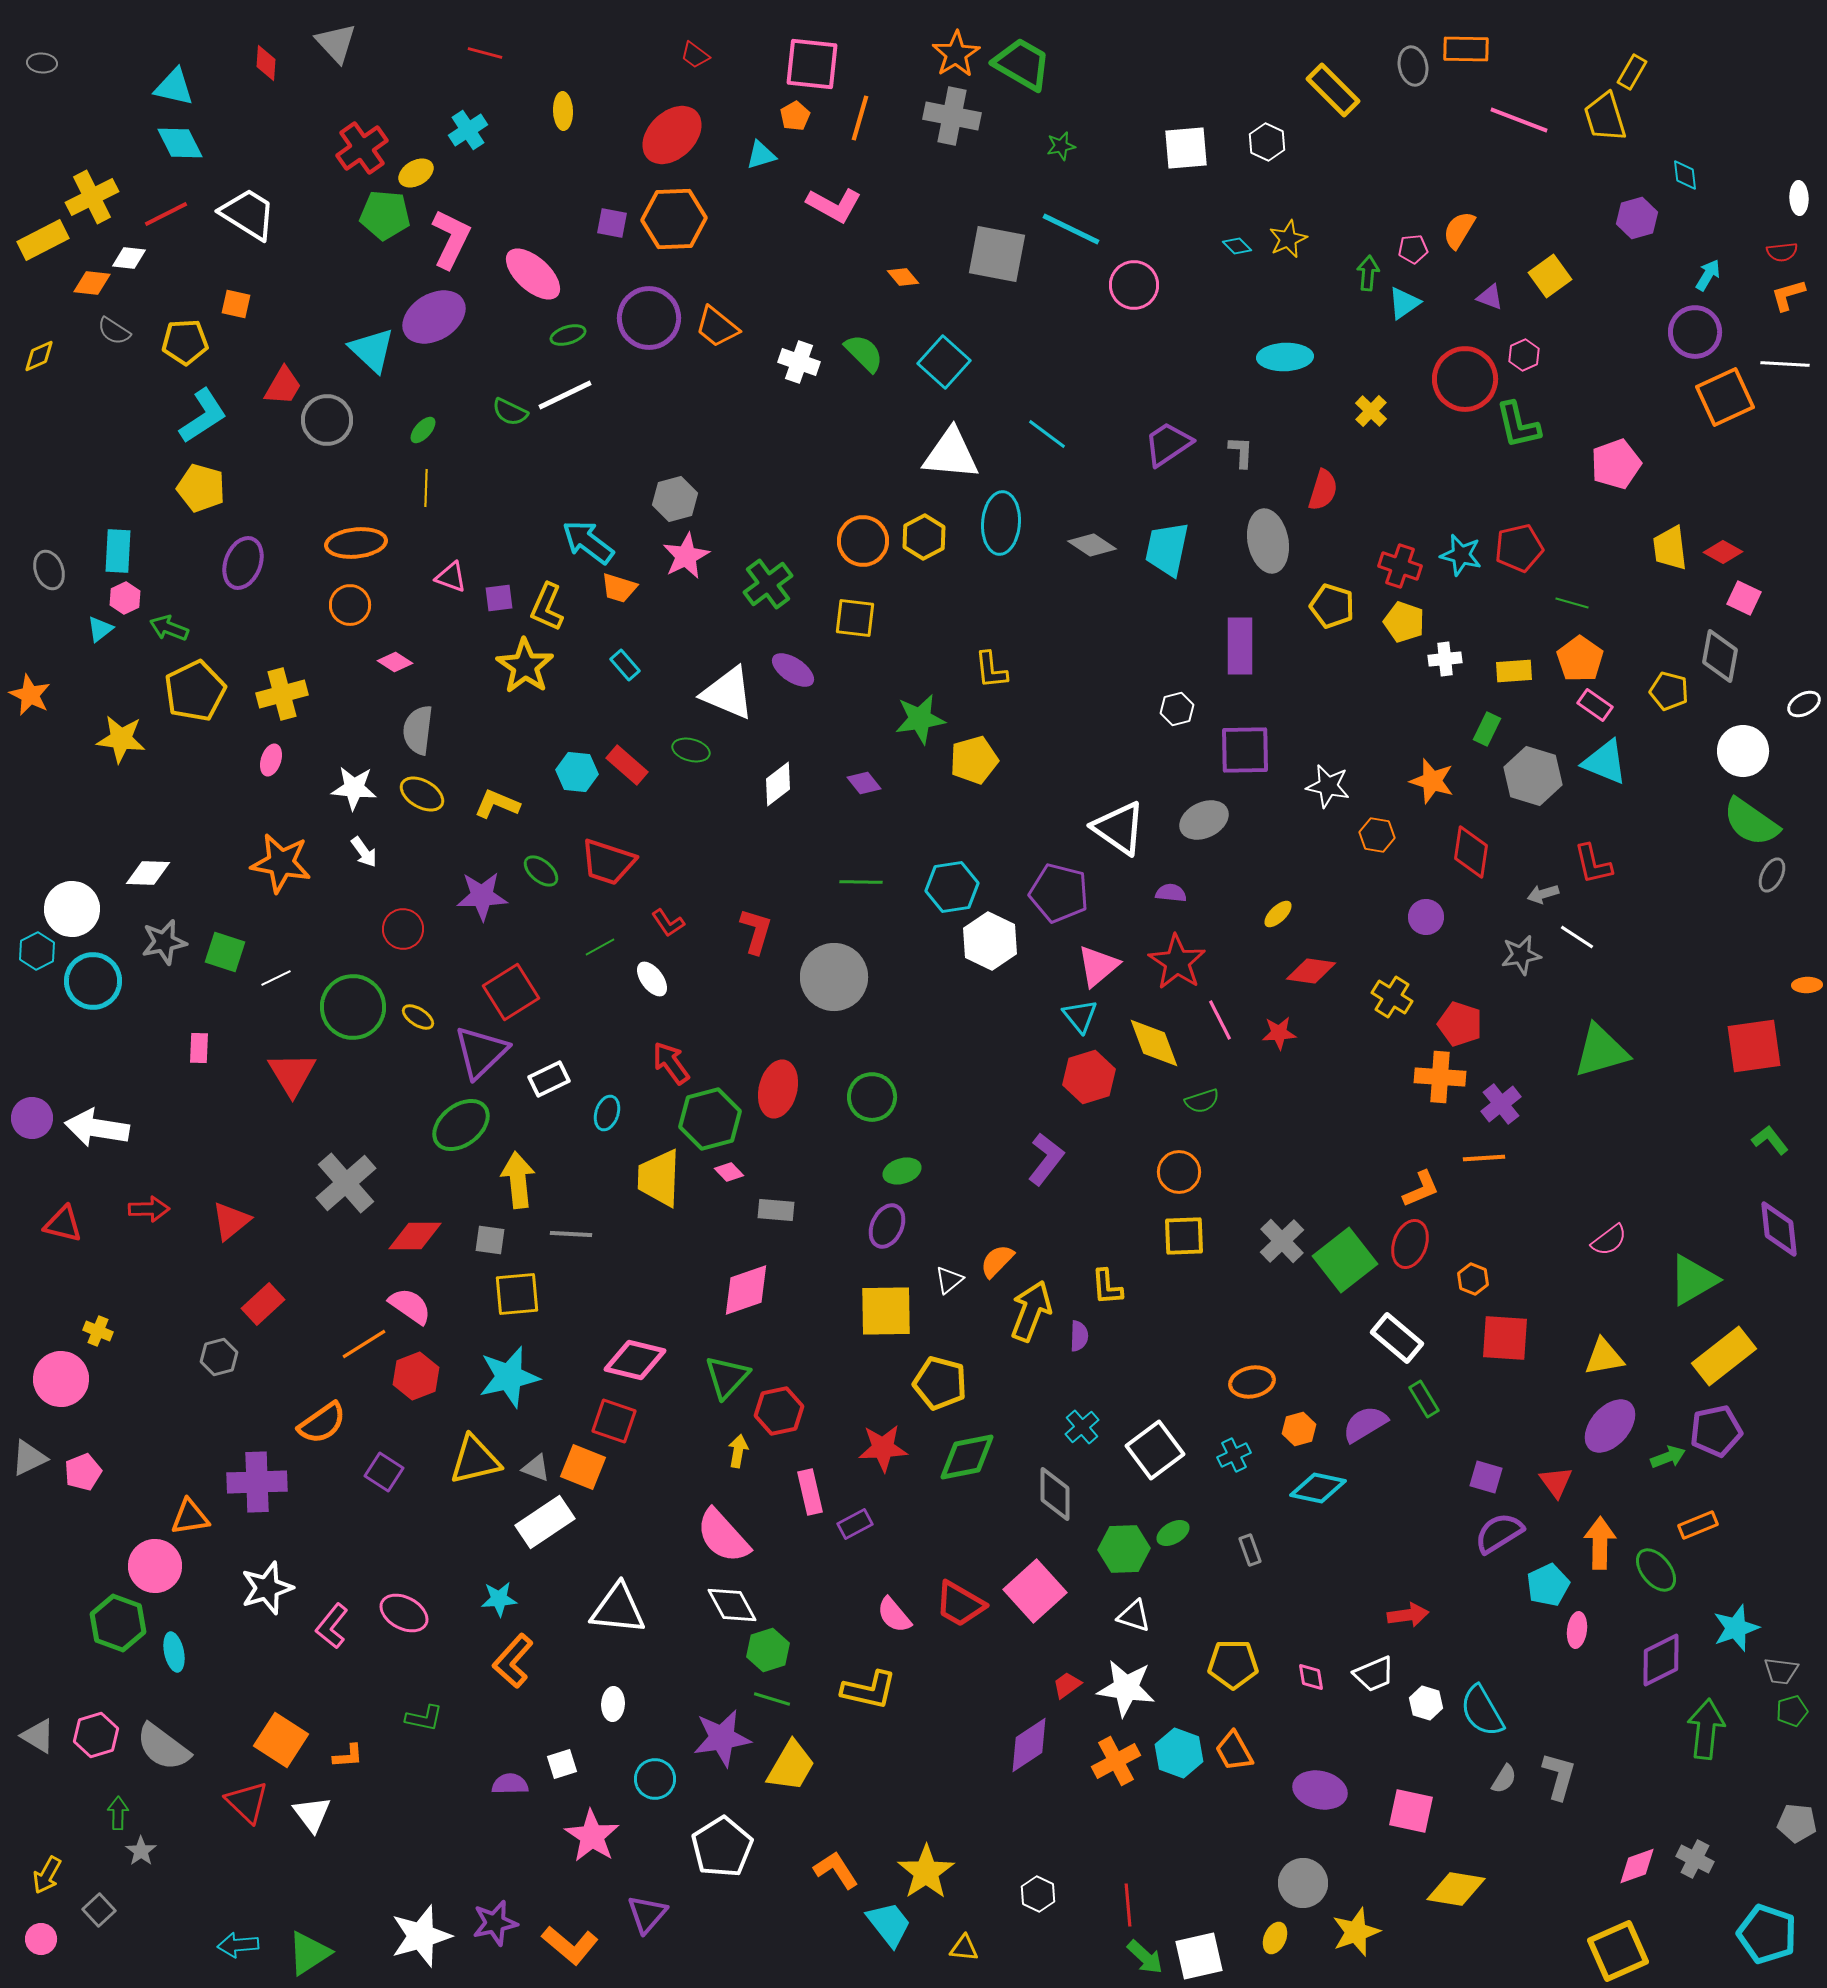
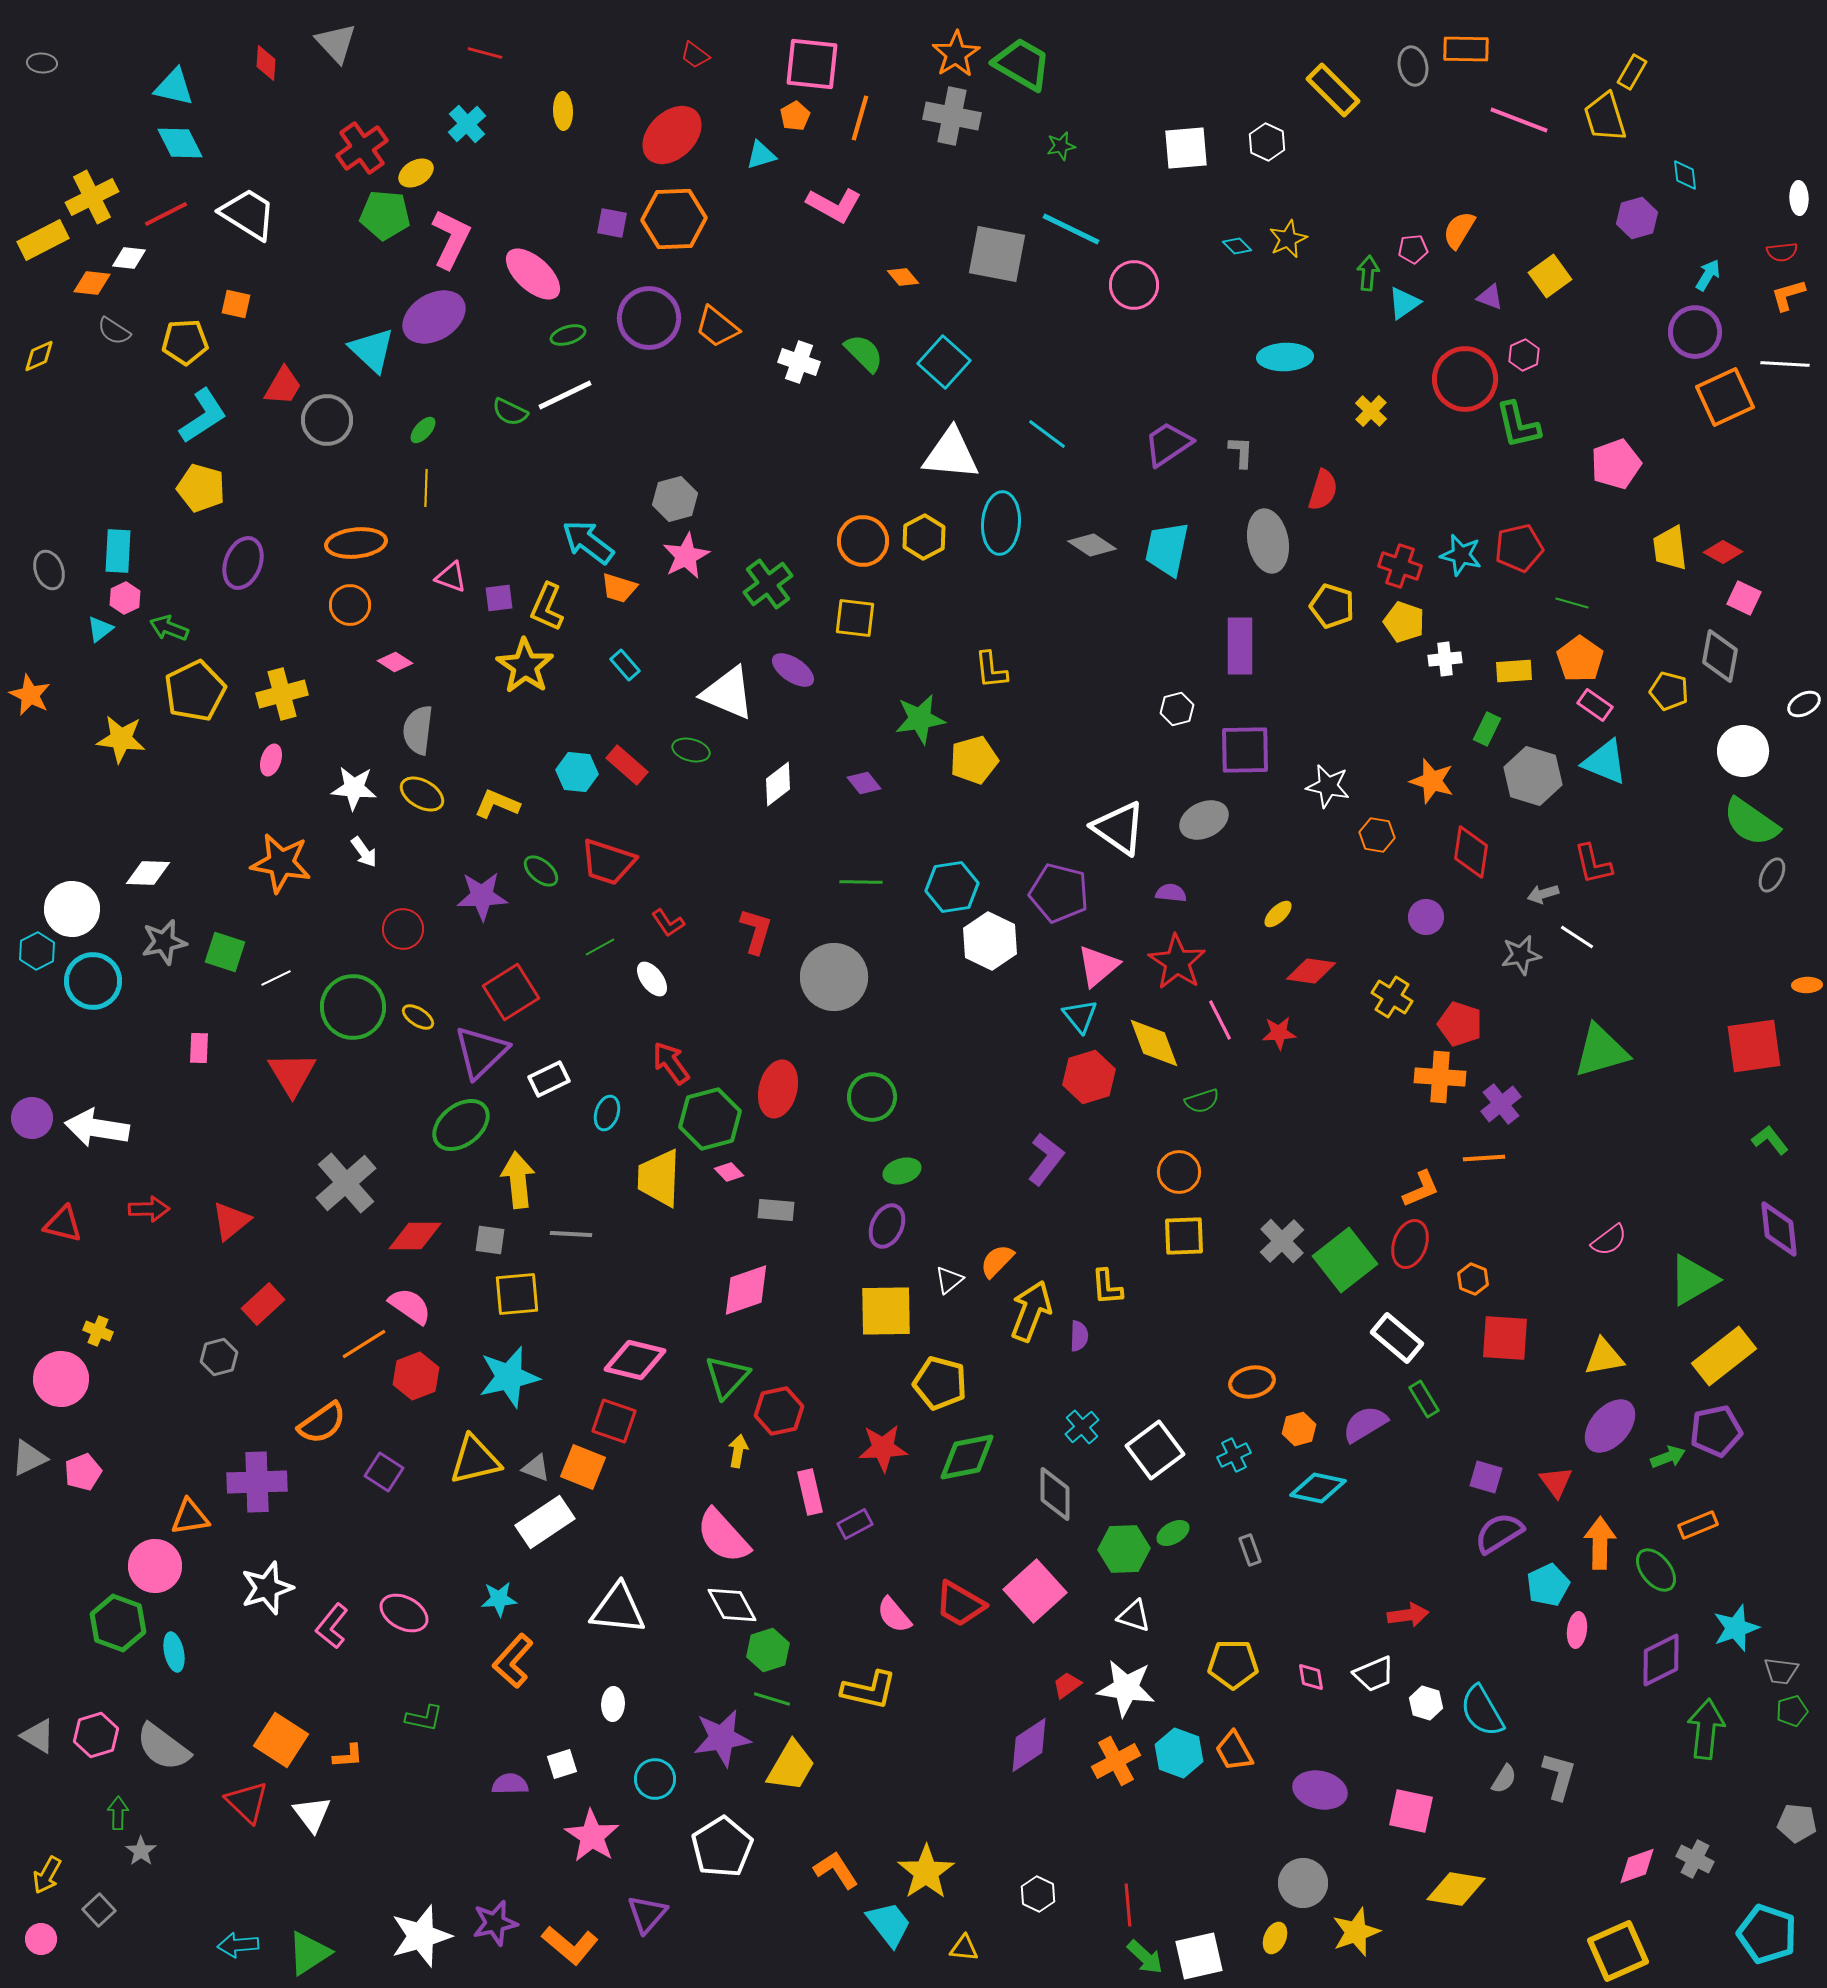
cyan cross at (468, 130): moved 1 px left, 6 px up; rotated 9 degrees counterclockwise
